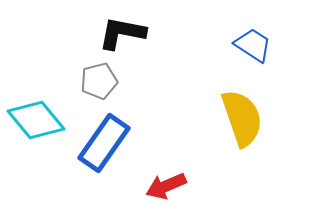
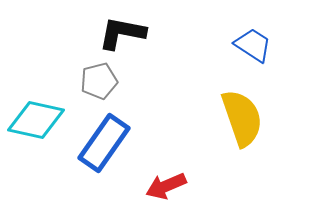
cyan diamond: rotated 38 degrees counterclockwise
